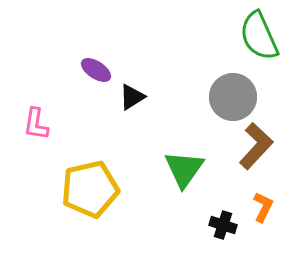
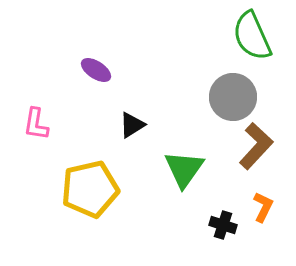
green semicircle: moved 7 px left
black triangle: moved 28 px down
